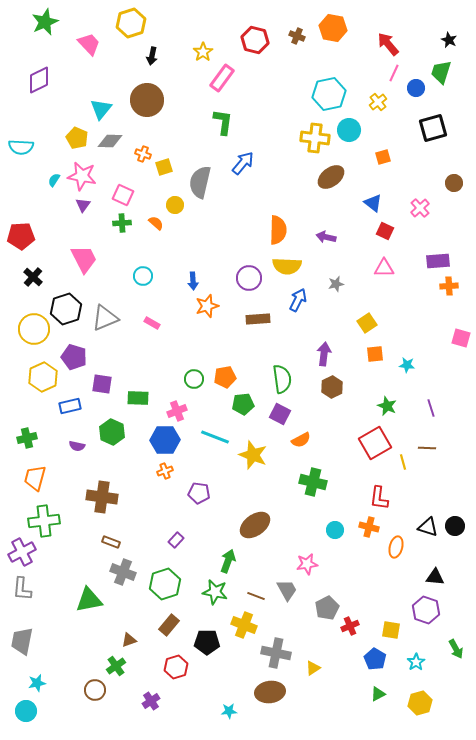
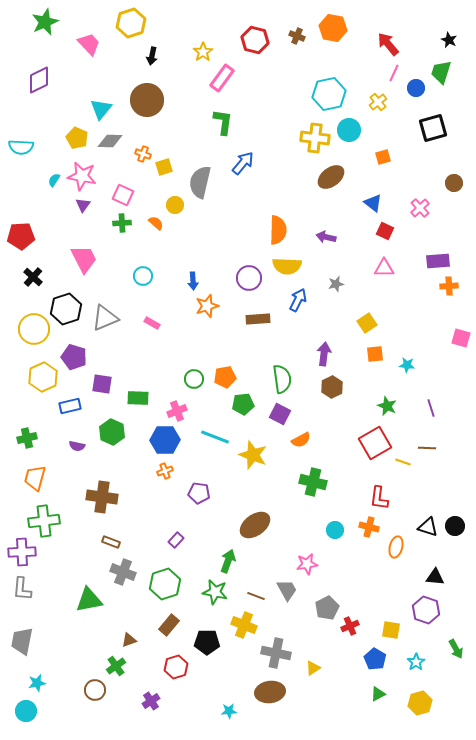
yellow line at (403, 462): rotated 56 degrees counterclockwise
purple cross at (22, 552): rotated 24 degrees clockwise
